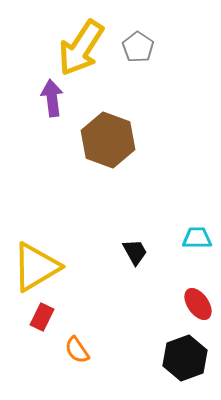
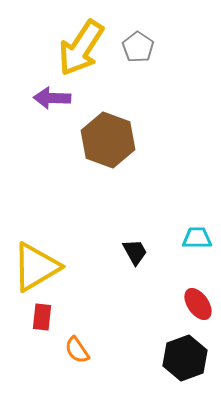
purple arrow: rotated 81 degrees counterclockwise
red rectangle: rotated 20 degrees counterclockwise
